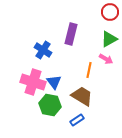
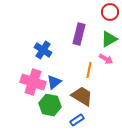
purple rectangle: moved 8 px right
blue triangle: rotated 28 degrees clockwise
